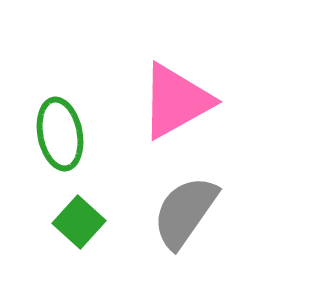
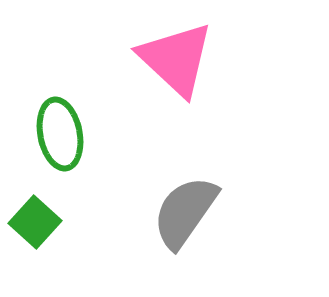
pink triangle: moved 42 px up; rotated 48 degrees counterclockwise
green square: moved 44 px left
